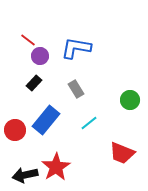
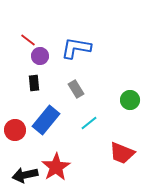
black rectangle: rotated 49 degrees counterclockwise
